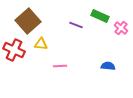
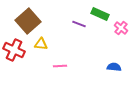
green rectangle: moved 2 px up
purple line: moved 3 px right, 1 px up
blue semicircle: moved 6 px right, 1 px down
